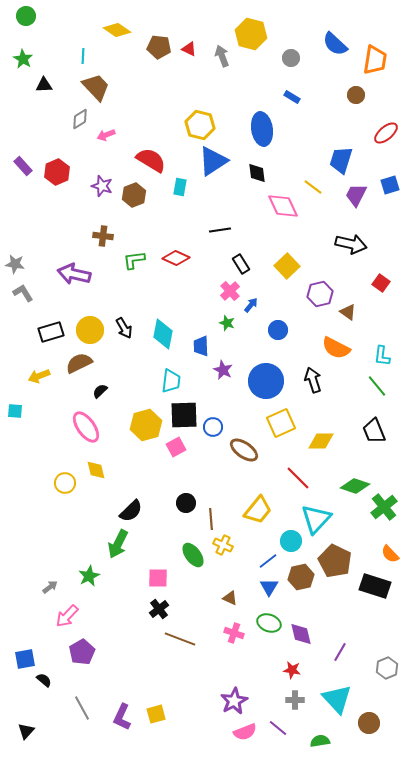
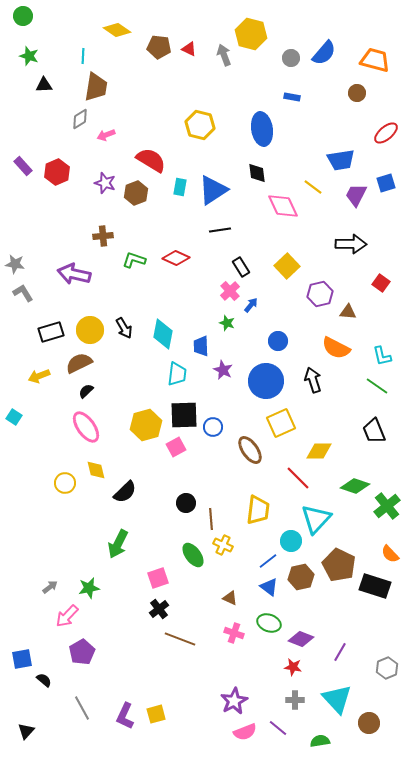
green circle at (26, 16): moved 3 px left
blue semicircle at (335, 44): moved 11 px left, 9 px down; rotated 92 degrees counterclockwise
gray arrow at (222, 56): moved 2 px right, 1 px up
green star at (23, 59): moved 6 px right, 3 px up; rotated 12 degrees counterclockwise
orange trapezoid at (375, 60): rotated 84 degrees counterclockwise
brown trapezoid at (96, 87): rotated 52 degrees clockwise
brown circle at (356, 95): moved 1 px right, 2 px up
blue rectangle at (292, 97): rotated 21 degrees counterclockwise
blue trapezoid at (341, 160): rotated 116 degrees counterclockwise
blue triangle at (213, 161): moved 29 px down
blue square at (390, 185): moved 4 px left, 2 px up
purple star at (102, 186): moved 3 px right, 3 px up
brown hexagon at (134, 195): moved 2 px right, 2 px up
brown cross at (103, 236): rotated 12 degrees counterclockwise
black arrow at (351, 244): rotated 12 degrees counterclockwise
green L-shape at (134, 260): rotated 25 degrees clockwise
black rectangle at (241, 264): moved 3 px down
brown triangle at (348, 312): rotated 30 degrees counterclockwise
blue circle at (278, 330): moved 11 px down
cyan L-shape at (382, 356): rotated 20 degrees counterclockwise
cyan trapezoid at (171, 381): moved 6 px right, 7 px up
green line at (377, 386): rotated 15 degrees counterclockwise
black semicircle at (100, 391): moved 14 px left
cyan square at (15, 411): moved 1 px left, 6 px down; rotated 28 degrees clockwise
yellow diamond at (321, 441): moved 2 px left, 10 px down
brown ellipse at (244, 450): moved 6 px right; rotated 20 degrees clockwise
green cross at (384, 507): moved 3 px right, 1 px up
yellow trapezoid at (258, 510): rotated 32 degrees counterclockwise
black semicircle at (131, 511): moved 6 px left, 19 px up
brown pentagon at (335, 561): moved 4 px right, 4 px down
green star at (89, 576): moved 12 px down; rotated 15 degrees clockwise
pink square at (158, 578): rotated 20 degrees counterclockwise
blue triangle at (269, 587): rotated 24 degrees counterclockwise
purple diamond at (301, 634): moved 5 px down; rotated 55 degrees counterclockwise
blue square at (25, 659): moved 3 px left
red star at (292, 670): moved 1 px right, 3 px up
purple L-shape at (122, 717): moved 3 px right, 1 px up
